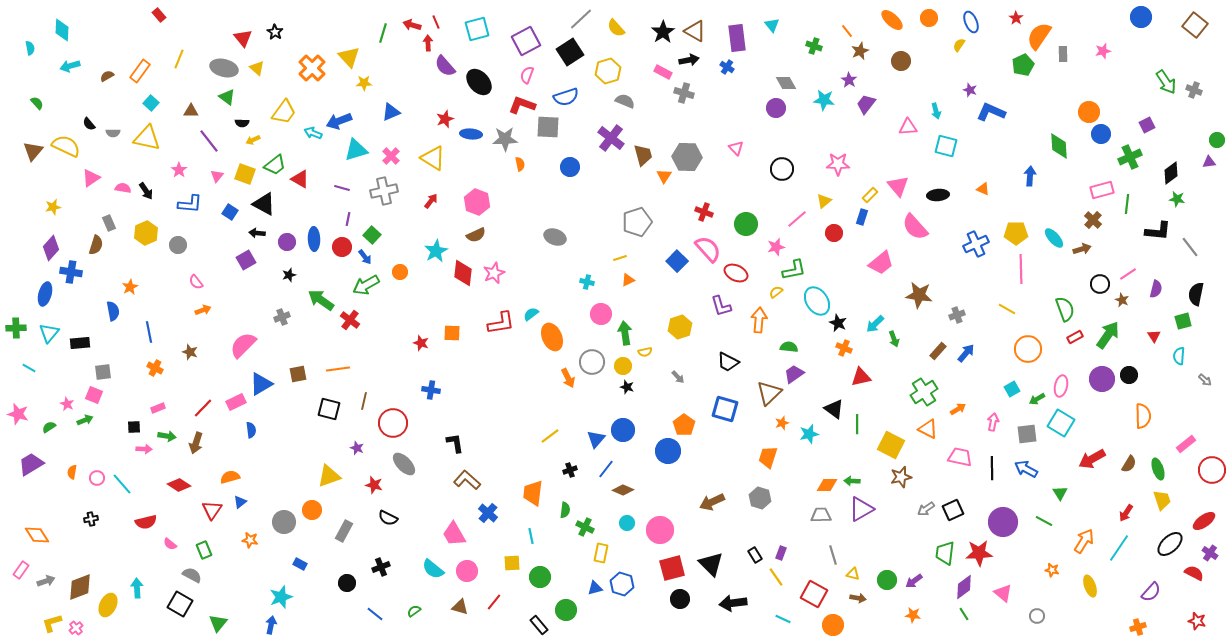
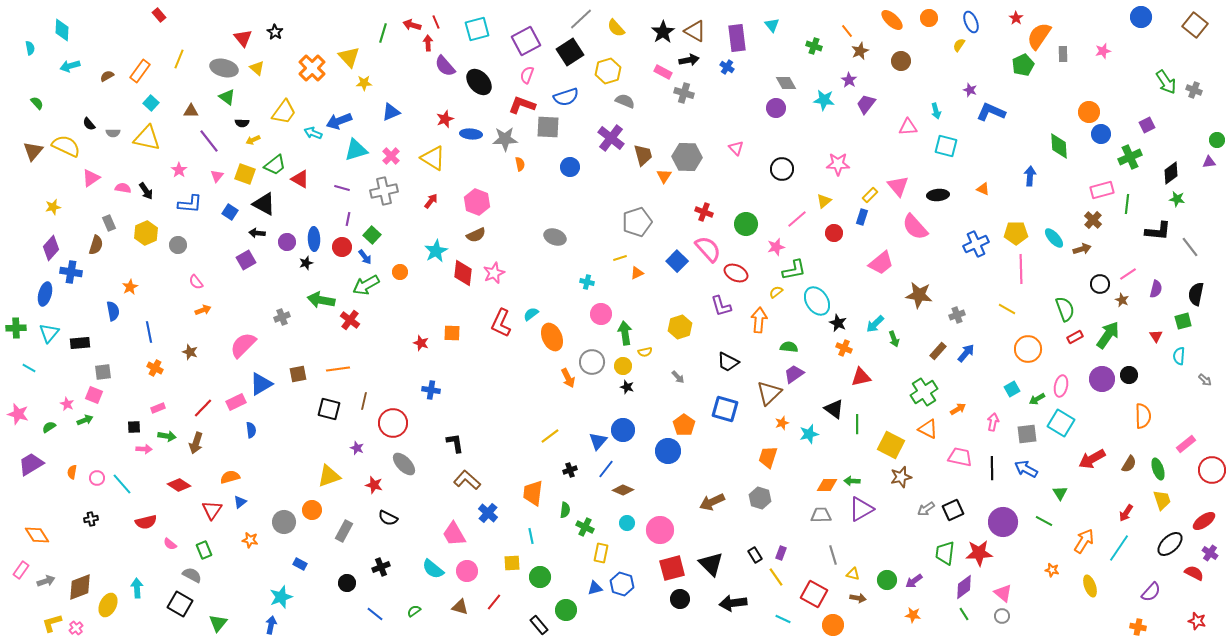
black star at (289, 275): moved 17 px right, 12 px up
orange triangle at (628, 280): moved 9 px right, 7 px up
green arrow at (321, 300): rotated 24 degrees counterclockwise
red L-shape at (501, 323): rotated 124 degrees clockwise
red triangle at (1154, 336): moved 2 px right
blue triangle at (596, 439): moved 2 px right, 2 px down
gray circle at (1037, 616): moved 35 px left
orange cross at (1138, 627): rotated 28 degrees clockwise
